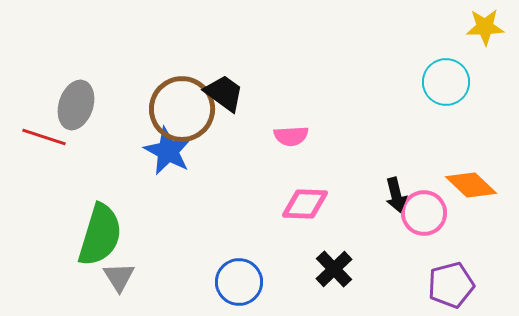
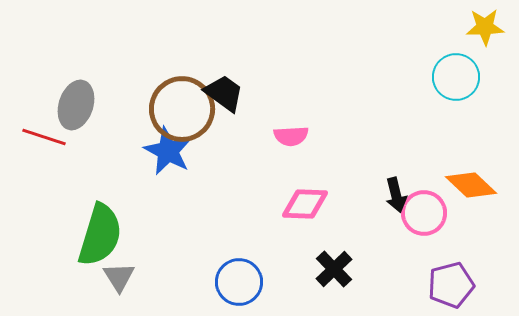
cyan circle: moved 10 px right, 5 px up
